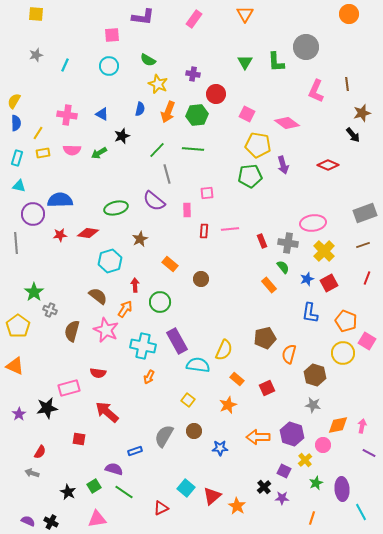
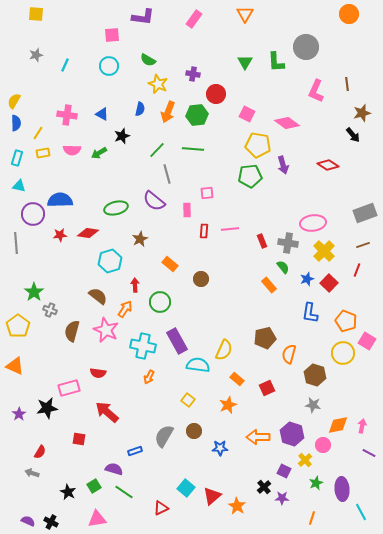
red diamond at (328, 165): rotated 10 degrees clockwise
red line at (367, 278): moved 10 px left, 8 px up
red square at (329, 283): rotated 18 degrees counterclockwise
